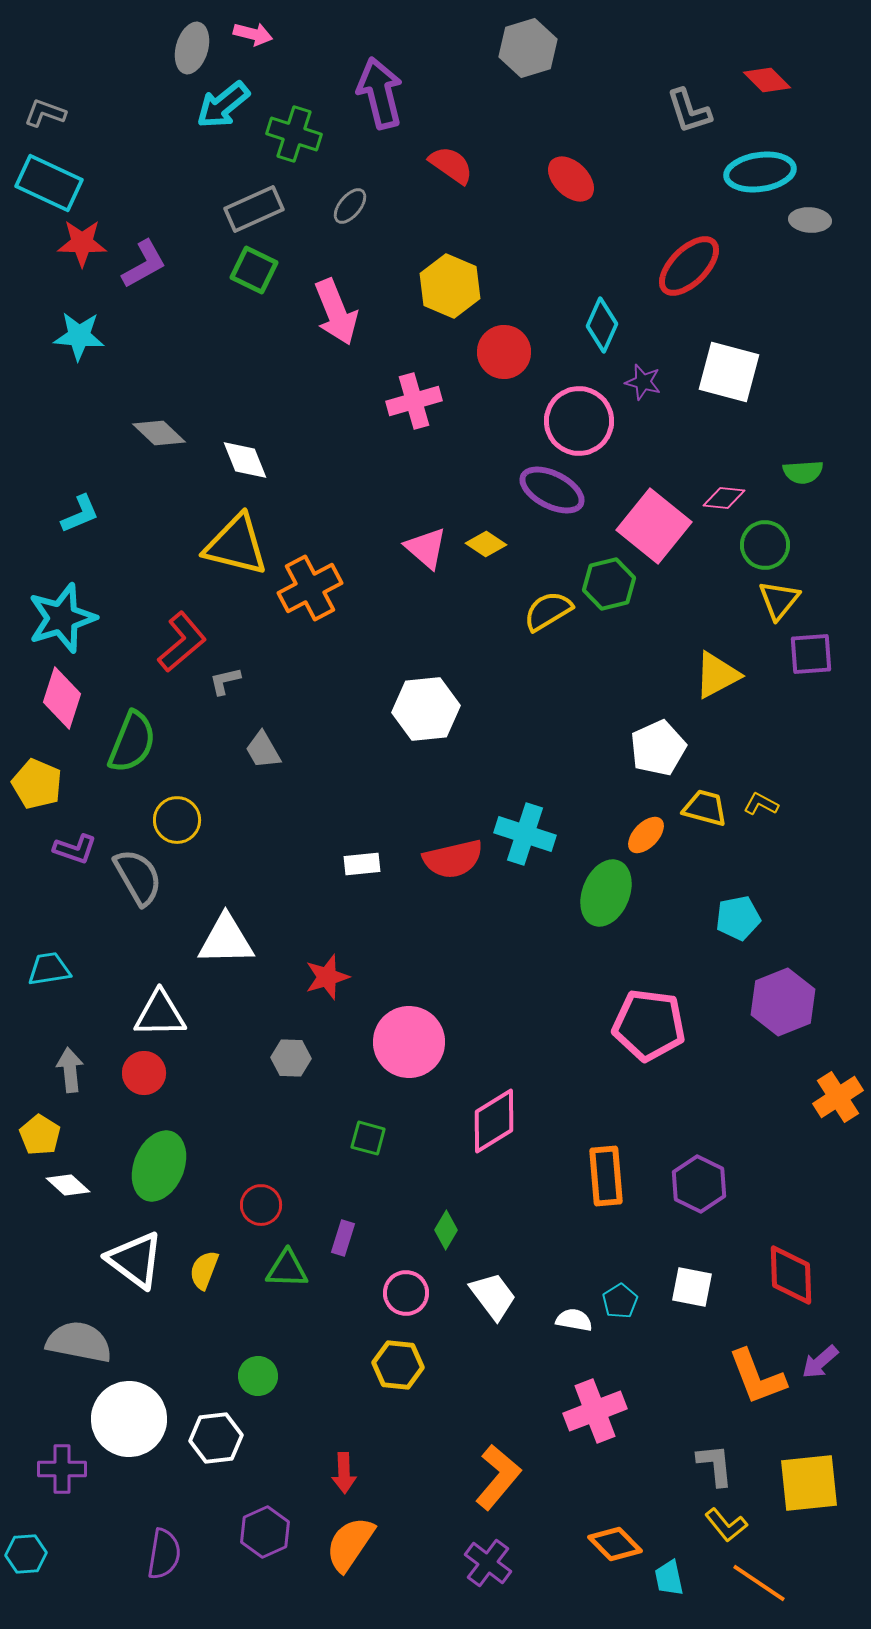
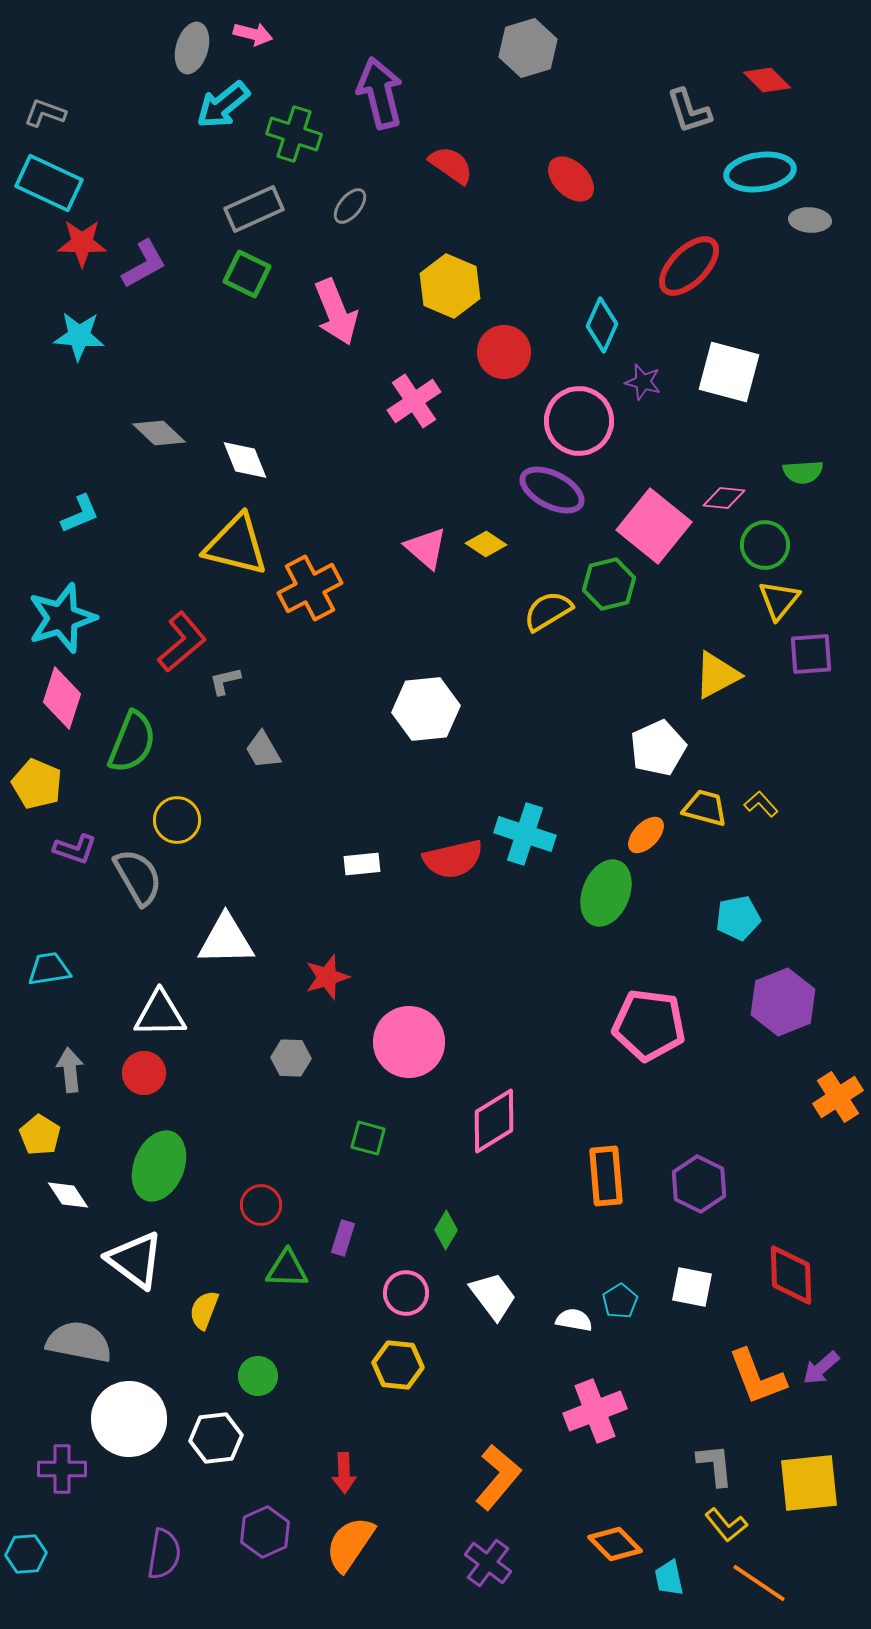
green square at (254, 270): moved 7 px left, 4 px down
pink cross at (414, 401): rotated 18 degrees counterclockwise
yellow L-shape at (761, 804): rotated 20 degrees clockwise
white diamond at (68, 1185): moved 10 px down; rotated 15 degrees clockwise
yellow semicircle at (204, 1270): moved 40 px down
purple arrow at (820, 1362): moved 1 px right, 6 px down
